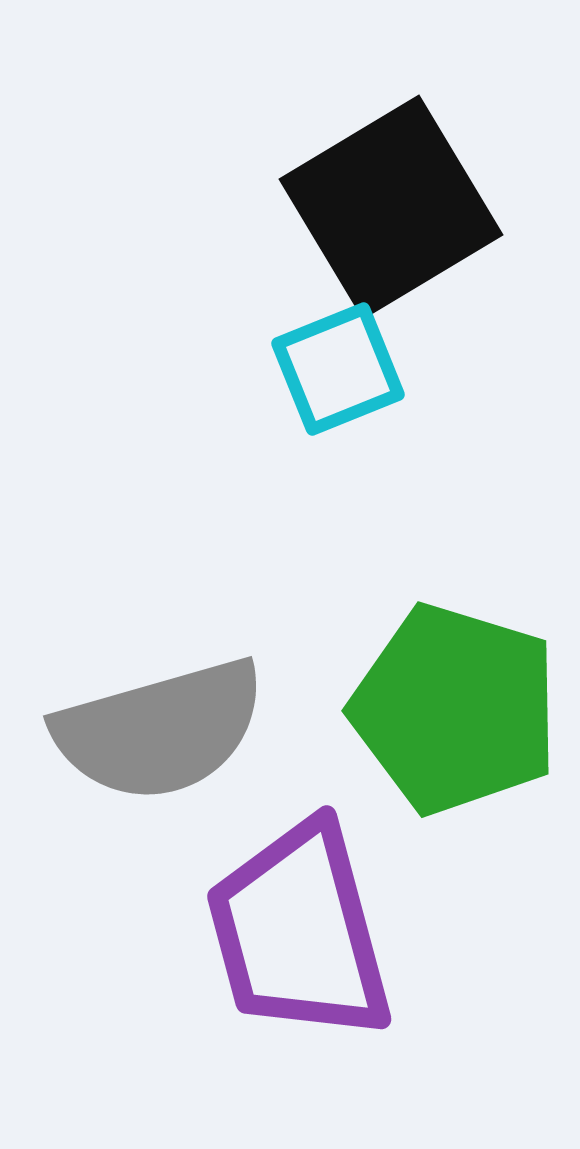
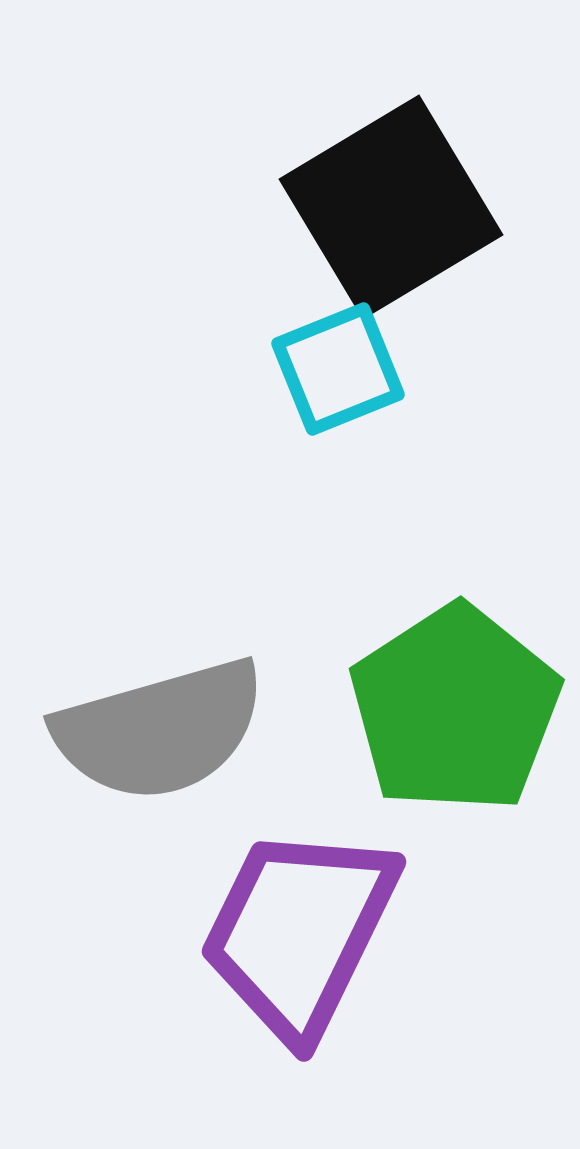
green pentagon: rotated 22 degrees clockwise
purple trapezoid: rotated 41 degrees clockwise
